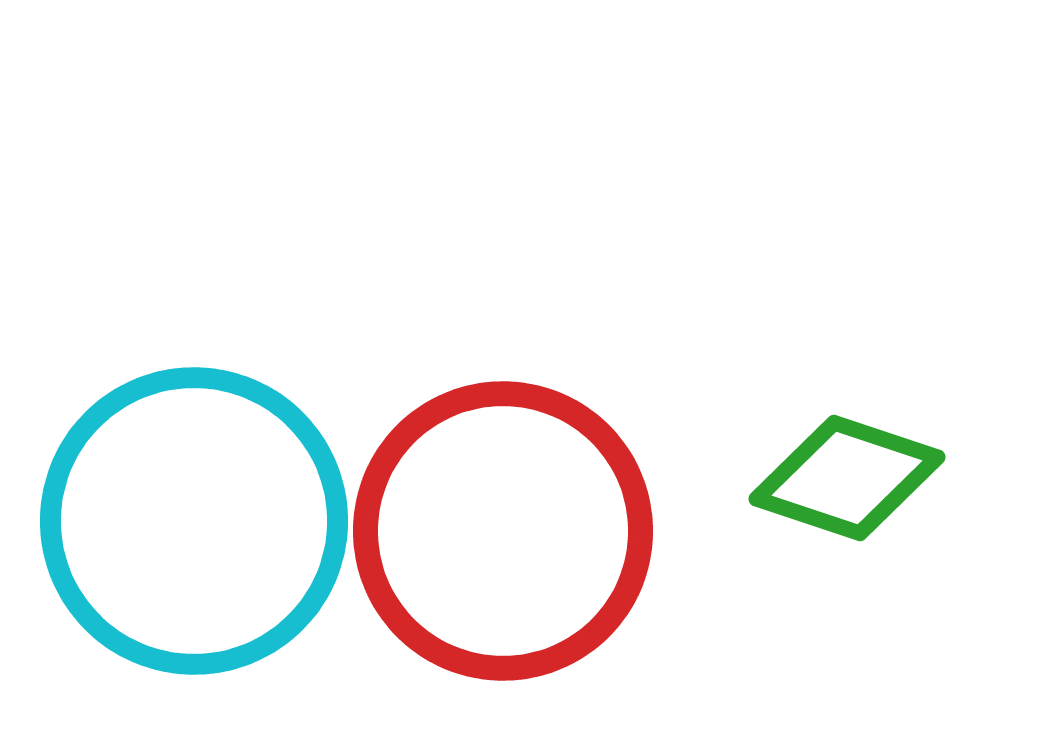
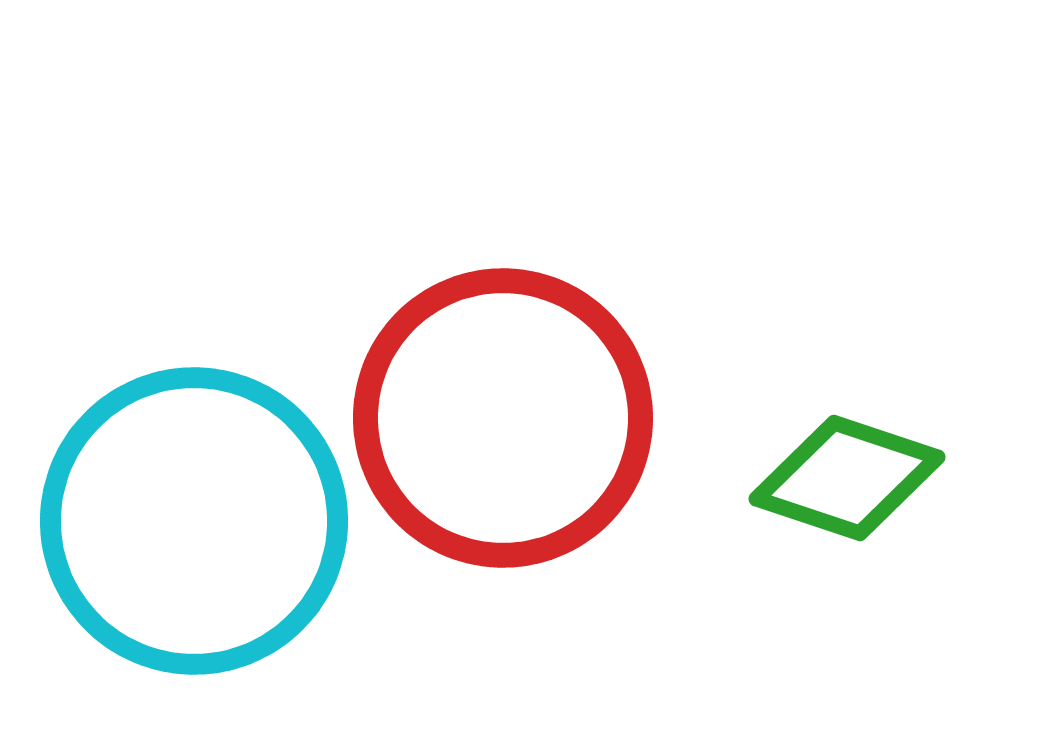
red circle: moved 113 px up
